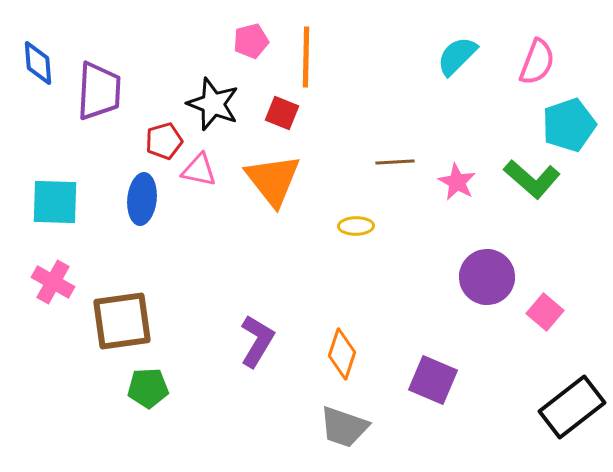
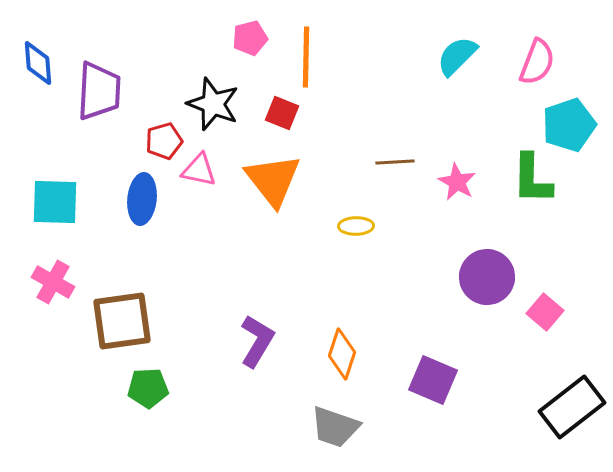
pink pentagon: moved 1 px left, 3 px up
green L-shape: rotated 50 degrees clockwise
gray trapezoid: moved 9 px left
